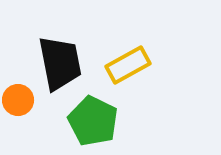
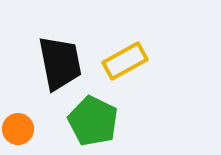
yellow rectangle: moved 3 px left, 4 px up
orange circle: moved 29 px down
